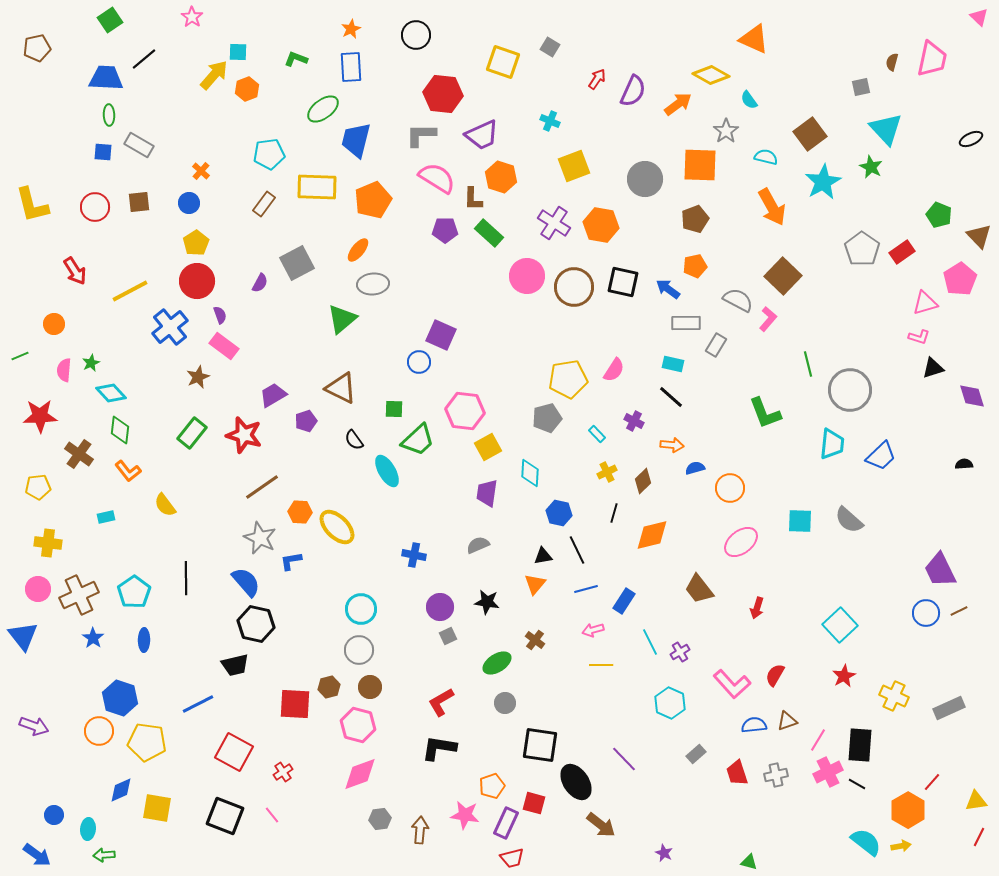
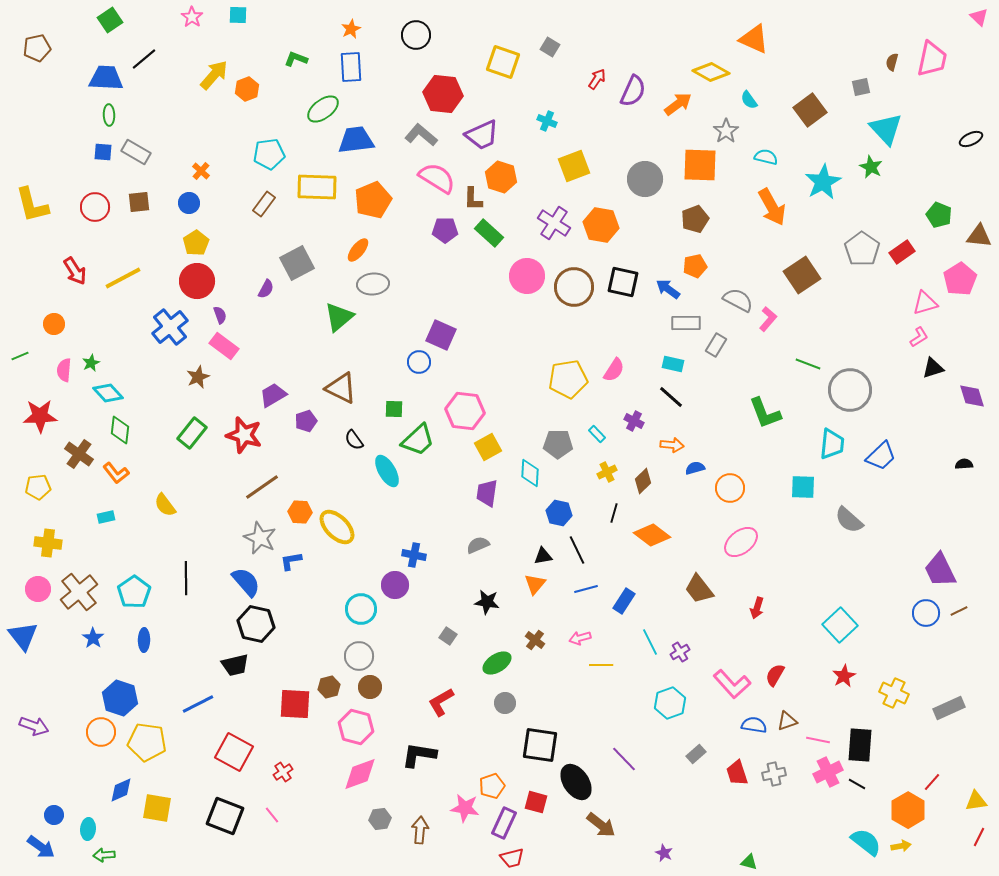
cyan square at (238, 52): moved 37 px up
yellow diamond at (711, 75): moved 3 px up
cyan cross at (550, 121): moved 3 px left
brown square at (810, 134): moved 24 px up
gray L-shape at (421, 135): rotated 40 degrees clockwise
blue trapezoid at (356, 140): rotated 69 degrees clockwise
gray rectangle at (139, 145): moved 3 px left, 7 px down
brown triangle at (979, 236): rotated 40 degrees counterclockwise
brown square at (783, 276): moved 19 px right, 1 px up; rotated 12 degrees clockwise
purple semicircle at (260, 283): moved 6 px right, 6 px down
yellow line at (130, 291): moved 7 px left, 13 px up
green triangle at (342, 319): moved 3 px left, 2 px up
pink L-shape at (919, 337): rotated 50 degrees counterclockwise
green line at (808, 364): rotated 55 degrees counterclockwise
cyan diamond at (111, 393): moved 3 px left
gray pentagon at (547, 418): moved 11 px right, 26 px down; rotated 16 degrees clockwise
orange L-shape at (128, 471): moved 12 px left, 2 px down
cyan square at (800, 521): moved 3 px right, 34 px up
orange diamond at (652, 535): rotated 51 degrees clockwise
brown cross at (79, 595): moved 3 px up; rotated 15 degrees counterclockwise
purple circle at (440, 607): moved 45 px left, 22 px up
pink arrow at (593, 630): moved 13 px left, 8 px down
gray square at (448, 636): rotated 30 degrees counterclockwise
gray circle at (359, 650): moved 6 px down
yellow cross at (894, 696): moved 3 px up
cyan hexagon at (670, 703): rotated 16 degrees clockwise
pink hexagon at (358, 725): moved 2 px left, 2 px down
blue semicircle at (754, 725): rotated 15 degrees clockwise
orange circle at (99, 731): moved 2 px right, 1 px down
pink line at (818, 740): rotated 70 degrees clockwise
black L-shape at (439, 748): moved 20 px left, 7 px down
gray cross at (776, 775): moved 2 px left, 1 px up
red square at (534, 803): moved 2 px right, 1 px up
pink star at (465, 815): moved 7 px up
purple rectangle at (506, 823): moved 2 px left
blue arrow at (37, 855): moved 4 px right, 8 px up
